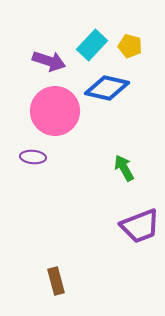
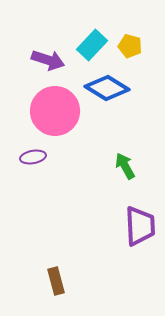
purple arrow: moved 1 px left, 1 px up
blue diamond: rotated 18 degrees clockwise
purple ellipse: rotated 15 degrees counterclockwise
green arrow: moved 1 px right, 2 px up
purple trapezoid: rotated 72 degrees counterclockwise
